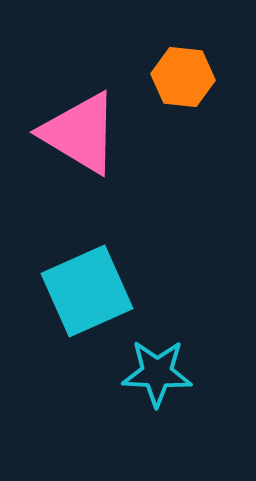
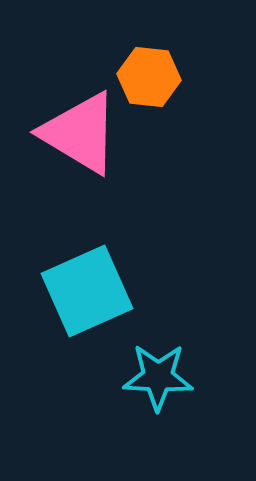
orange hexagon: moved 34 px left
cyan star: moved 1 px right, 4 px down
